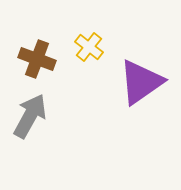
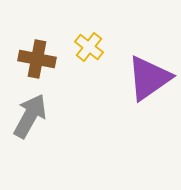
brown cross: rotated 9 degrees counterclockwise
purple triangle: moved 8 px right, 4 px up
